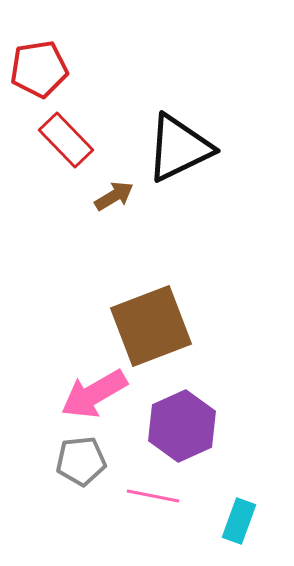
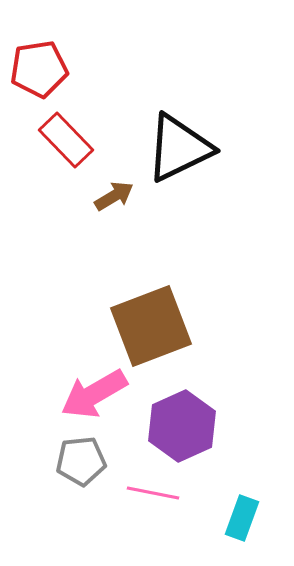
pink line: moved 3 px up
cyan rectangle: moved 3 px right, 3 px up
